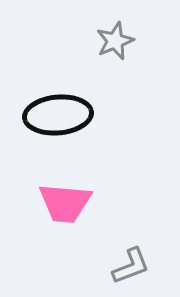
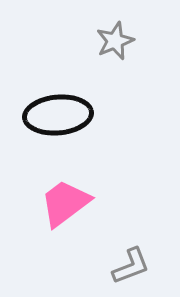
pink trapezoid: rotated 138 degrees clockwise
